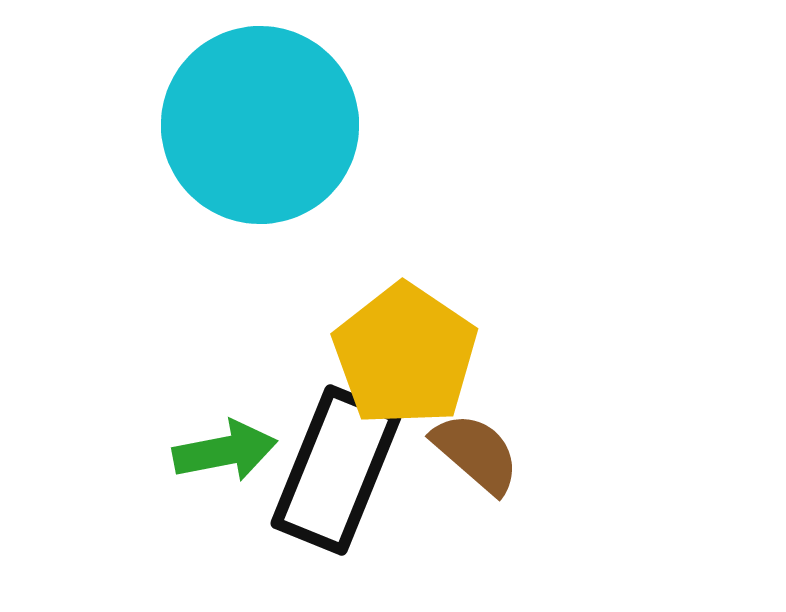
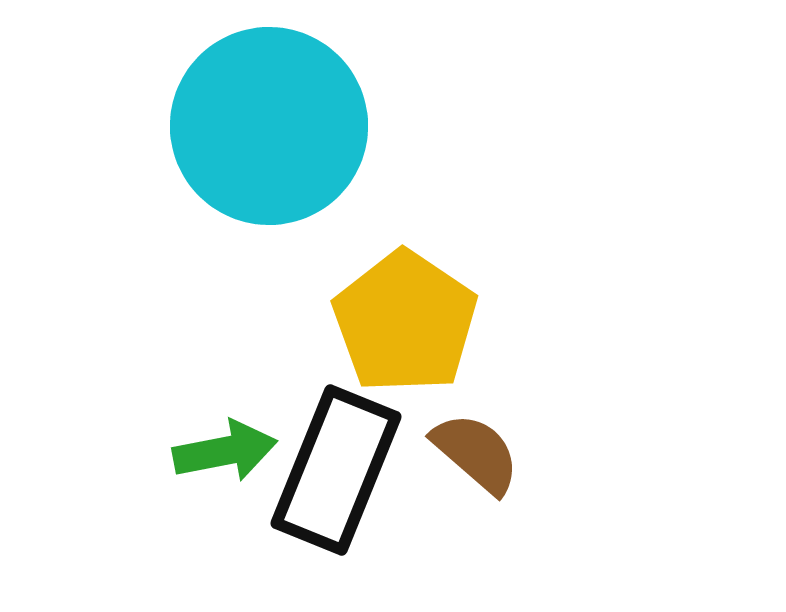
cyan circle: moved 9 px right, 1 px down
yellow pentagon: moved 33 px up
